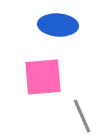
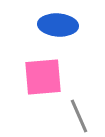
gray line: moved 3 px left
